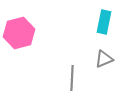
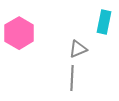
pink hexagon: rotated 16 degrees counterclockwise
gray triangle: moved 26 px left, 10 px up
